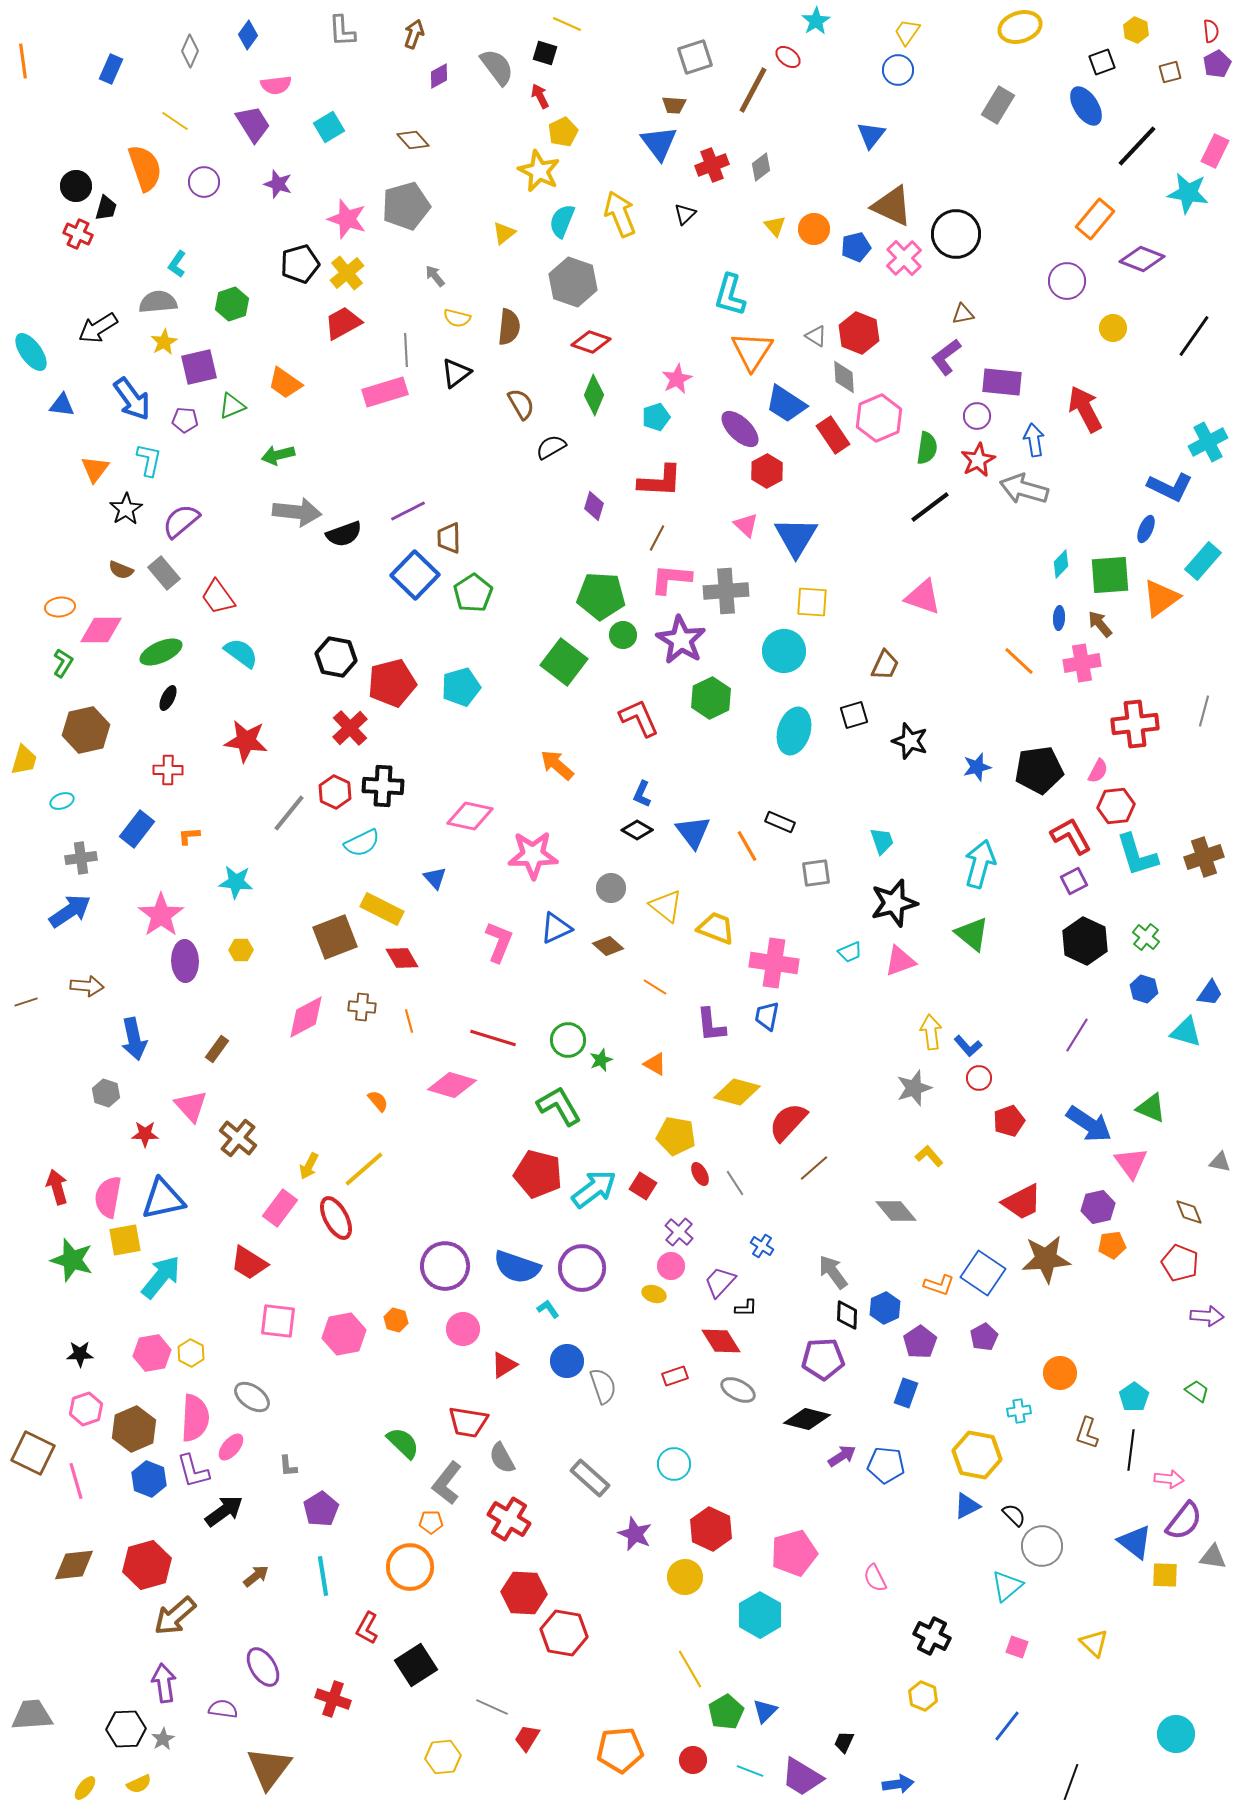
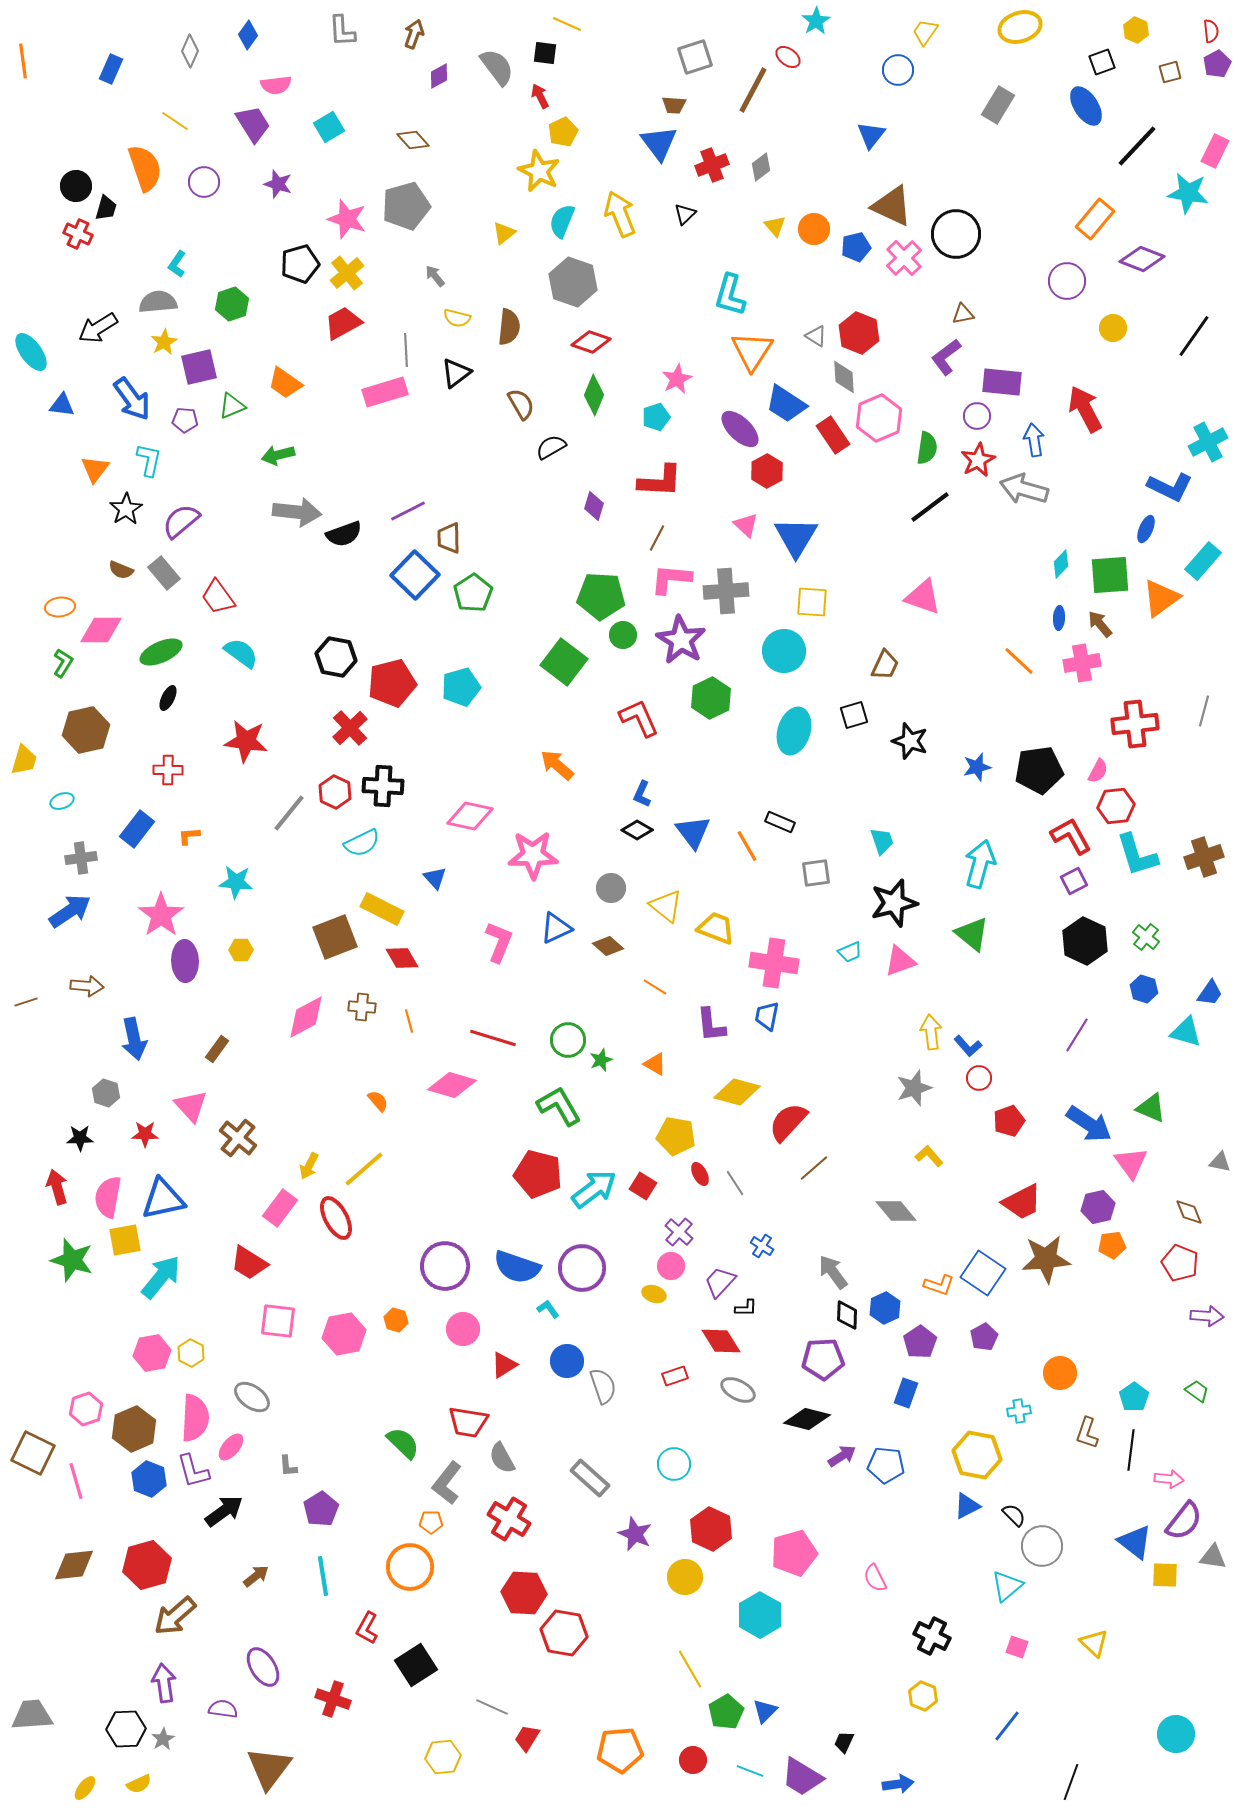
yellow trapezoid at (907, 32): moved 18 px right
black square at (545, 53): rotated 10 degrees counterclockwise
black star at (80, 1354): moved 216 px up
